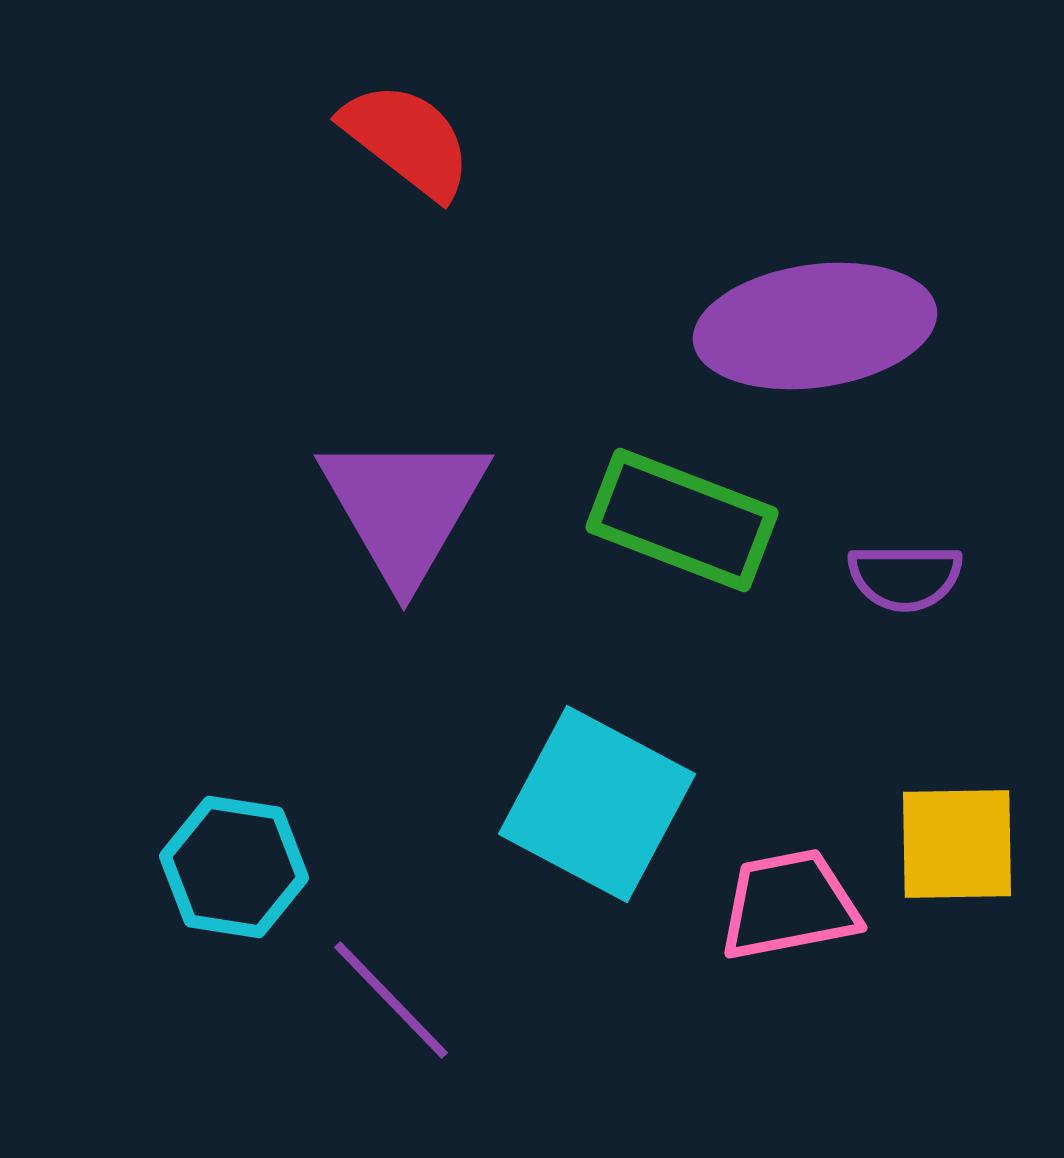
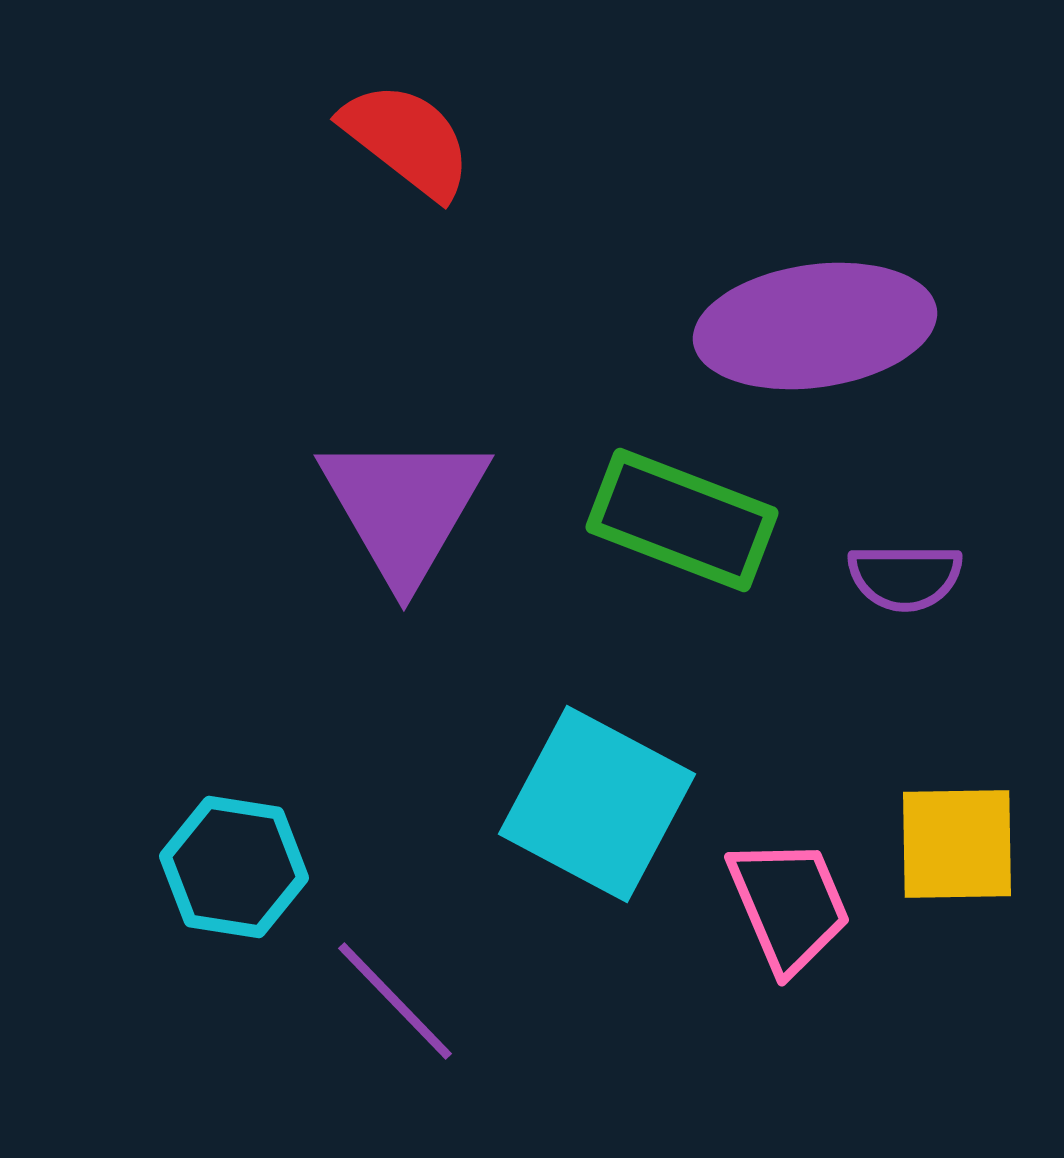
pink trapezoid: rotated 78 degrees clockwise
purple line: moved 4 px right, 1 px down
